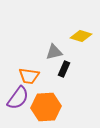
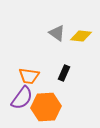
yellow diamond: rotated 10 degrees counterclockwise
gray triangle: moved 3 px right, 19 px up; rotated 48 degrees clockwise
black rectangle: moved 4 px down
purple semicircle: moved 4 px right
